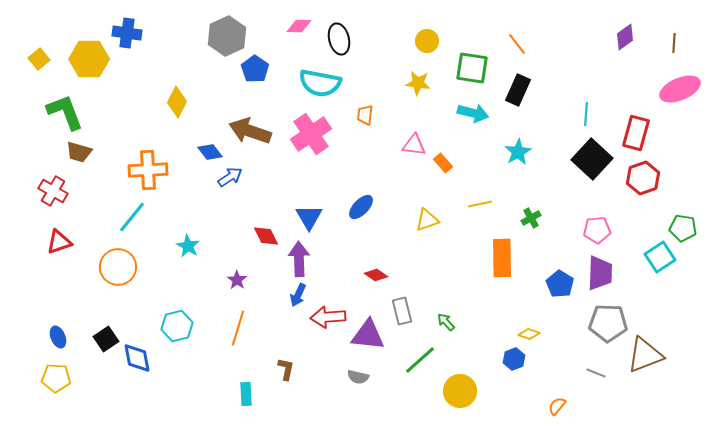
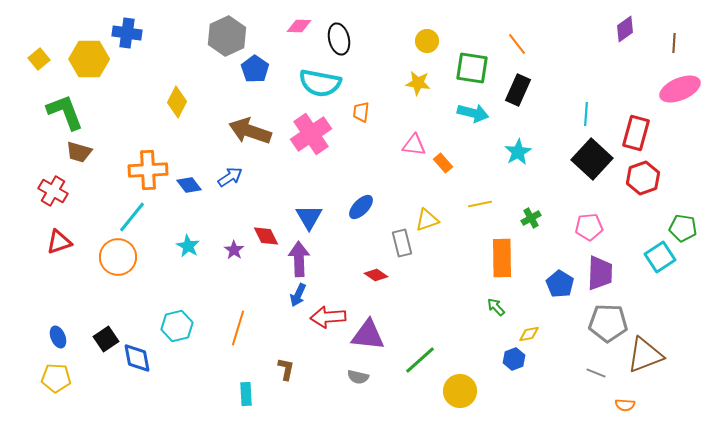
purple diamond at (625, 37): moved 8 px up
orange trapezoid at (365, 115): moved 4 px left, 3 px up
blue diamond at (210, 152): moved 21 px left, 33 px down
pink pentagon at (597, 230): moved 8 px left, 3 px up
orange circle at (118, 267): moved 10 px up
purple star at (237, 280): moved 3 px left, 30 px up
gray rectangle at (402, 311): moved 68 px up
green arrow at (446, 322): moved 50 px right, 15 px up
yellow diamond at (529, 334): rotated 30 degrees counterclockwise
orange semicircle at (557, 406): moved 68 px right, 1 px up; rotated 126 degrees counterclockwise
